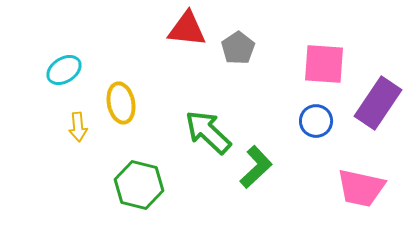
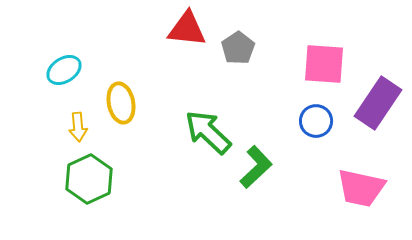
green hexagon: moved 50 px left, 6 px up; rotated 21 degrees clockwise
